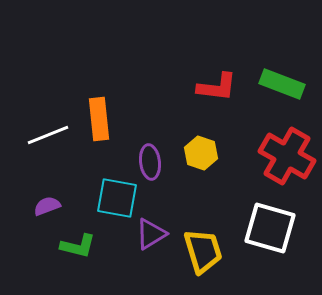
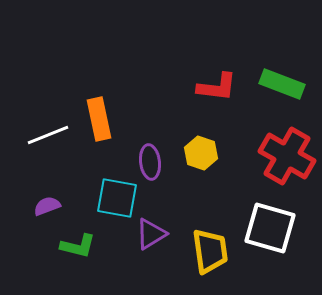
orange rectangle: rotated 6 degrees counterclockwise
yellow trapezoid: moved 7 px right; rotated 9 degrees clockwise
